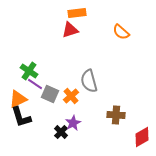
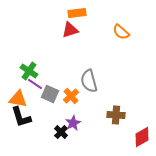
orange triangle: rotated 36 degrees clockwise
